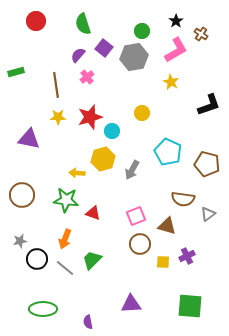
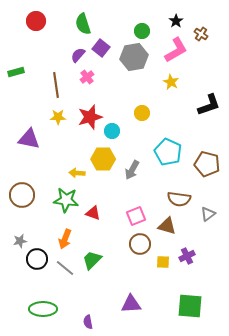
purple square at (104, 48): moved 3 px left
yellow hexagon at (103, 159): rotated 15 degrees clockwise
brown semicircle at (183, 199): moved 4 px left
